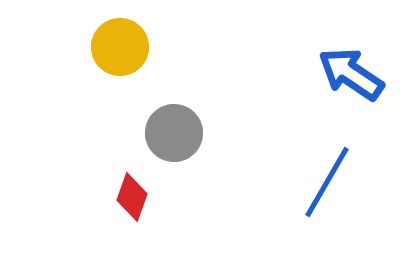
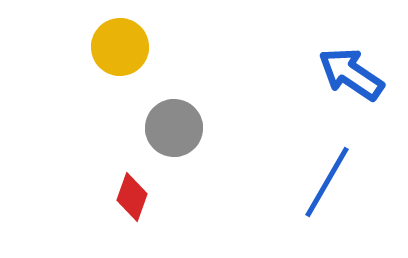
gray circle: moved 5 px up
